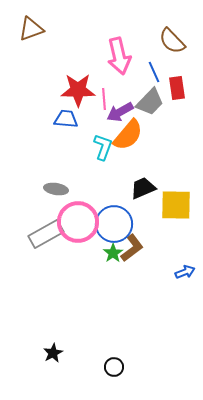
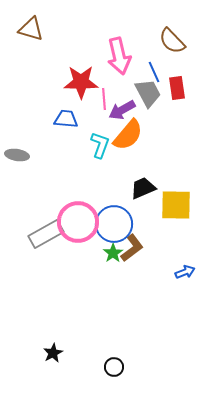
brown triangle: rotated 36 degrees clockwise
red star: moved 3 px right, 8 px up
gray trapezoid: moved 2 px left, 9 px up; rotated 72 degrees counterclockwise
purple arrow: moved 2 px right, 2 px up
cyan L-shape: moved 3 px left, 2 px up
gray ellipse: moved 39 px left, 34 px up
